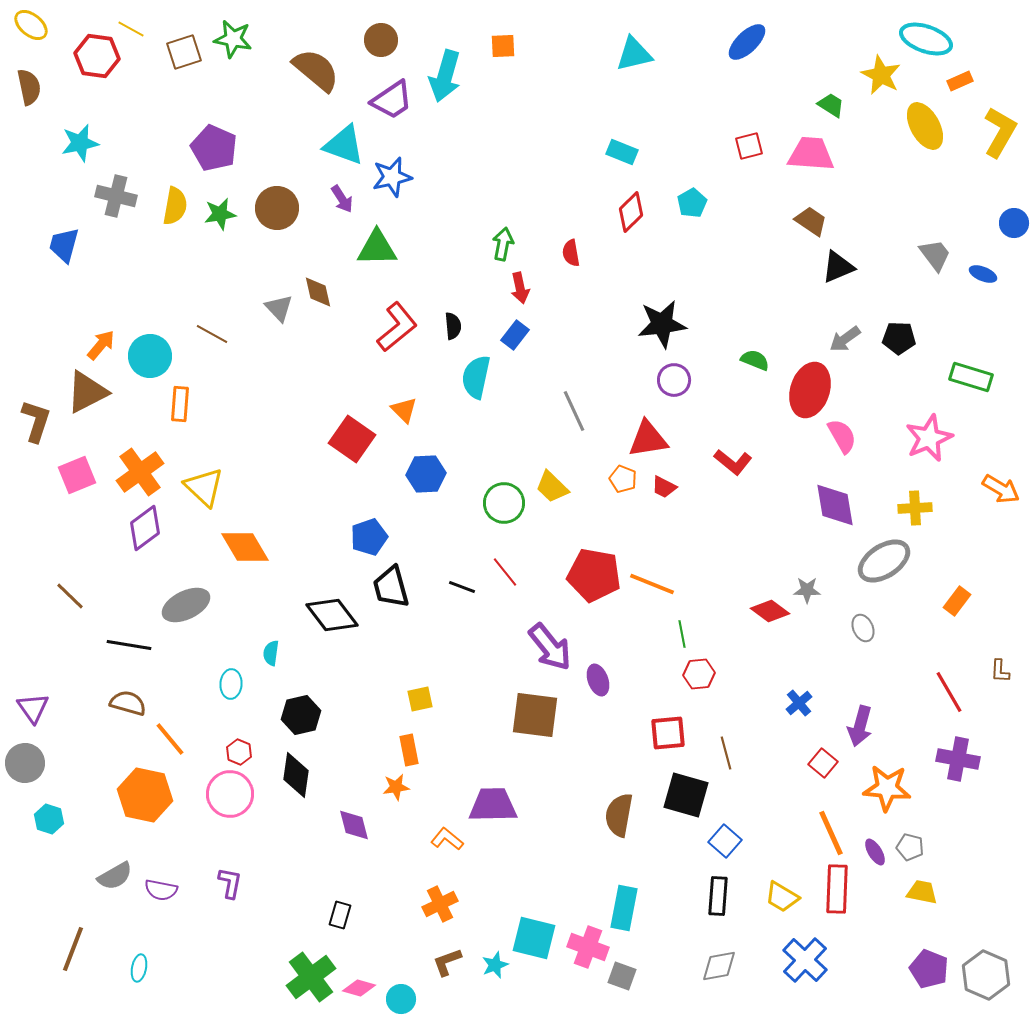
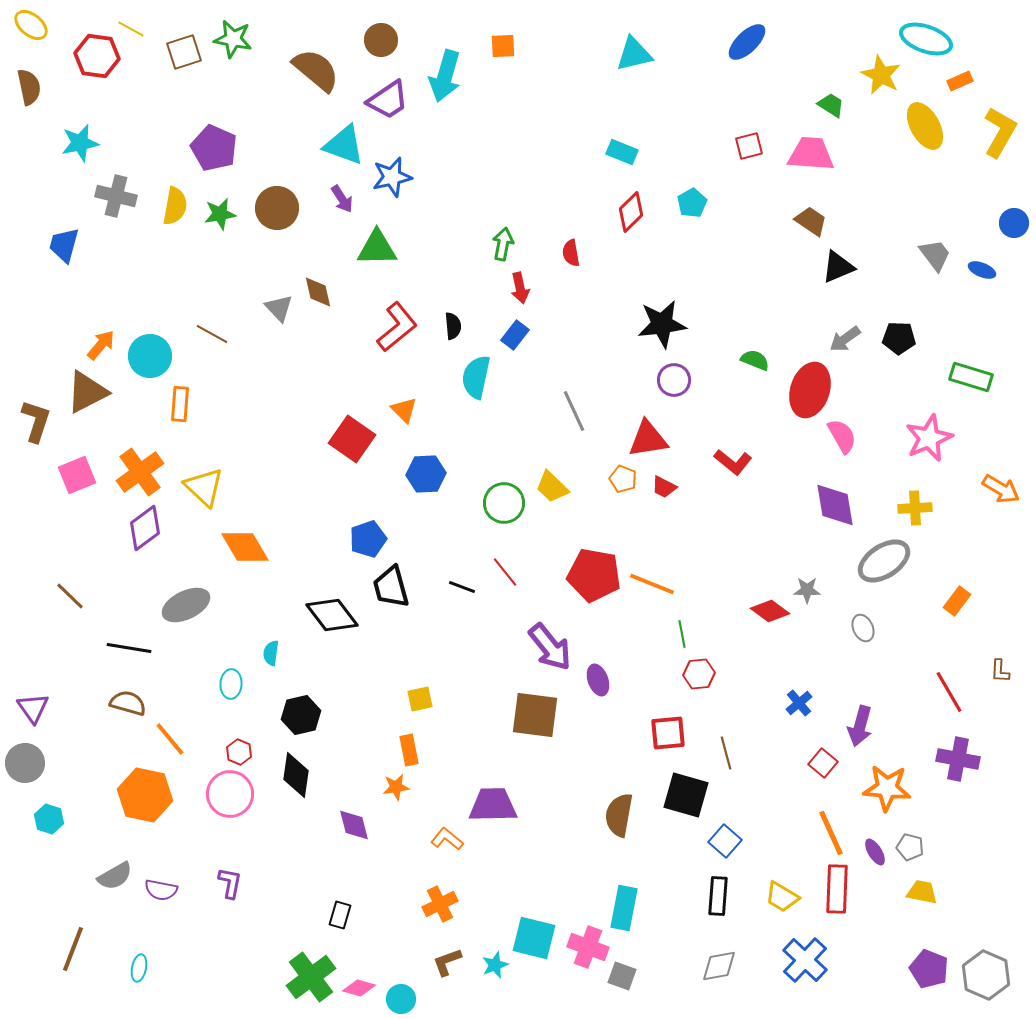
purple trapezoid at (392, 100): moved 4 px left
blue ellipse at (983, 274): moved 1 px left, 4 px up
blue pentagon at (369, 537): moved 1 px left, 2 px down
black line at (129, 645): moved 3 px down
